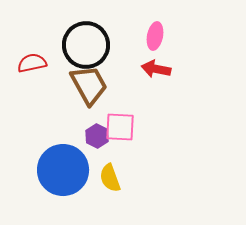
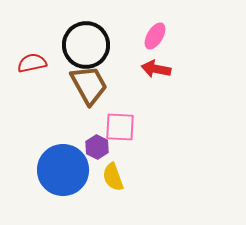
pink ellipse: rotated 20 degrees clockwise
purple hexagon: moved 11 px down
yellow semicircle: moved 3 px right, 1 px up
